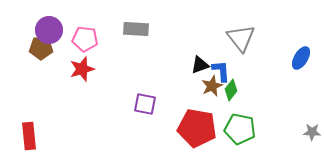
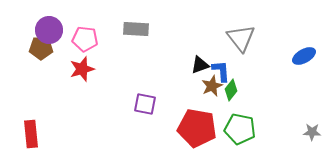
blue ellipse: moved 3 px right, 2 px up; rotated 30 degrees clockwise
red rectangle: moved 2 px right, 2 px up
